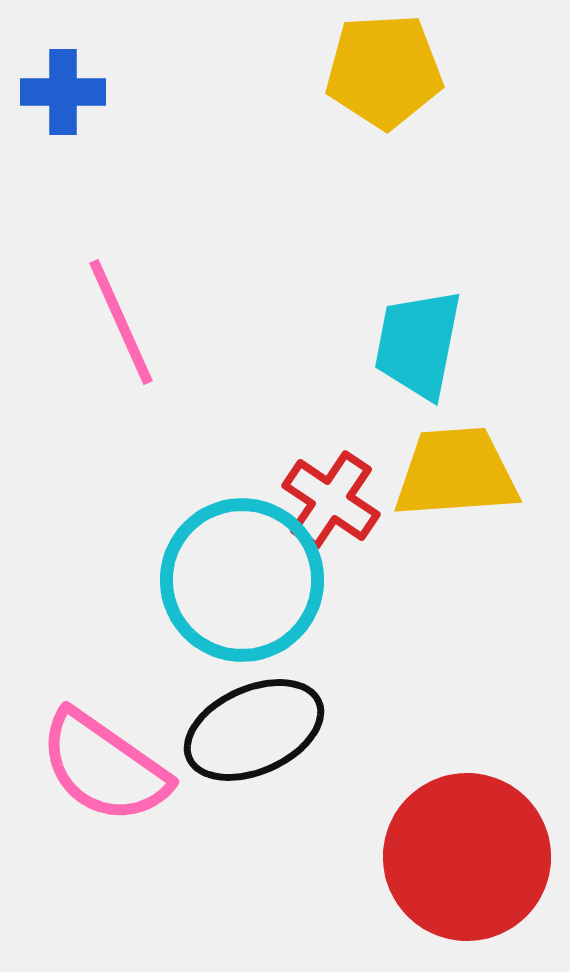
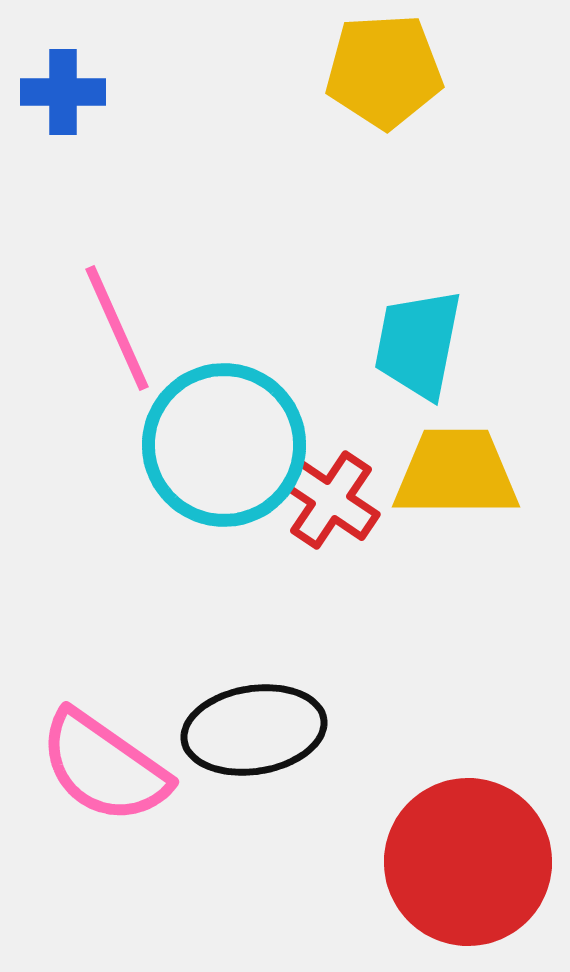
pink line: moved 4 px left, 6 px down
yellow trapezoid: rotated 4 degrees clockwise
cyan circle: moved 18 px left, 135 px up
black ellipse: rotated 15 degrees clockwise
red circle: moved 1 px right, 5 px down
